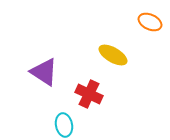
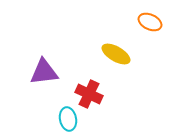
yellow ellipse: moved 3 px right, 1 px up
purple triangle: rotated 40 degrees counterclockwise
cyan ellipse: moved 4 px right, 6 px up
